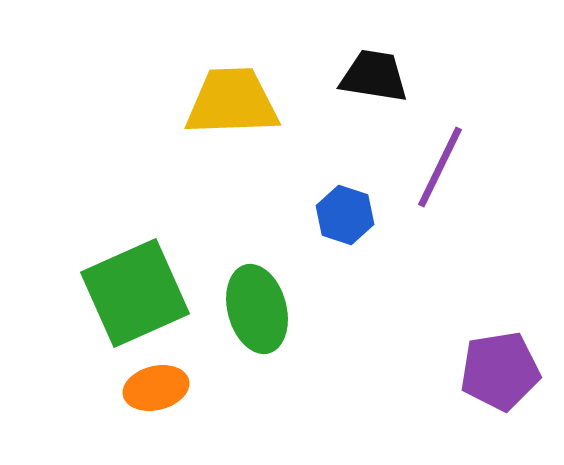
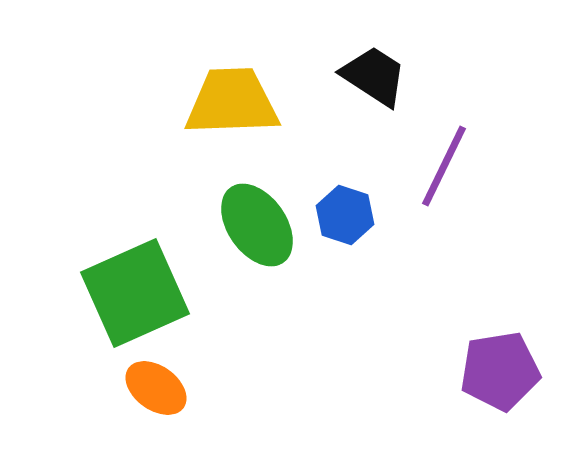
black trapezoid: rotated 24 degrees clockwise
purple line: moved 4 px right, 1 px up
green ellipse: moved 84 px up; rotated 20 degrees counterclockwise
orange ellipse: rotated 50 degrees clockwise
